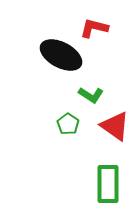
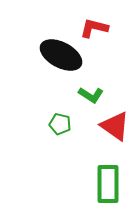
green pentagon: moved 8 px left; rotated 20 degrees counterclockwise
